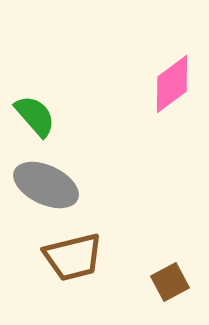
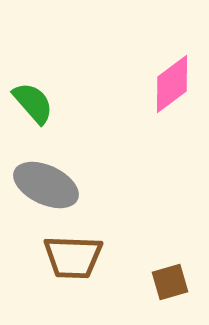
green semicircle: moved 2 px left, 13 px up
brown trapezoid: rotated 16 degrees clockwise
brown square: rotated 12 degrees clockwise
